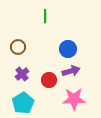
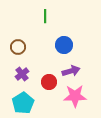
blue circle: moved 4 px left, 4 px up
red circle: moved 2 px down
pink star: moved 1 px right, 3 px up
